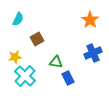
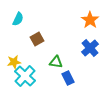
blue cross: moved 3 px left, 5 px up; rotated 18 degrees counterclockwise
yellow star: moved 1 px left, 5 px down
